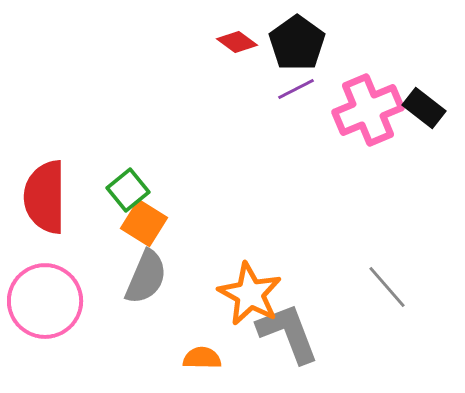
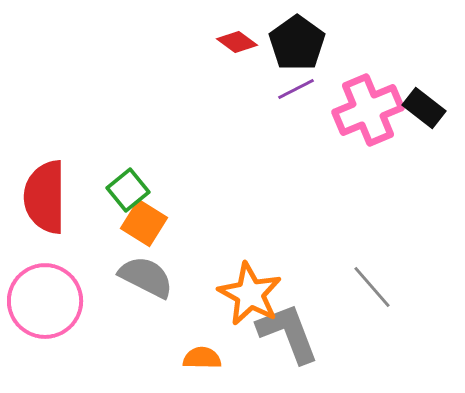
gray semicircle: rotated 86 degrees counterclockwise
gray line: moved 15 px left
